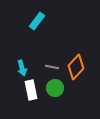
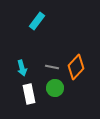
white rectangle: moved 2 px left, 4 px down
